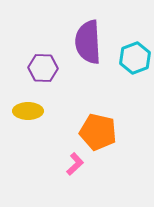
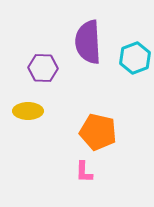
pink L-shape: moved 9 px right, 8 px down; rotated 135 degrees clockwise
